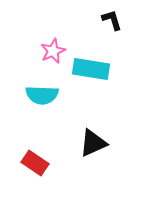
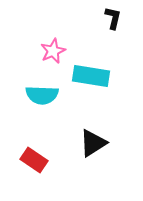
black L-shape: moved 1 px right, 2 px up; rotated 30 degrees clockwise
cyan rectangle: moved 7 px down
black triangle: rotated 8 degrees counterclockwise
red rectangle: moved 1 px left, 3 px up
